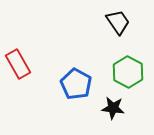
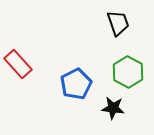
black trapezoid: moved 1 px down; rotated 16 degrees clockwise
red rectangle: rotated 12 degrees counterclockwise
blue pentagon: rotated 16 degrees clockwise
